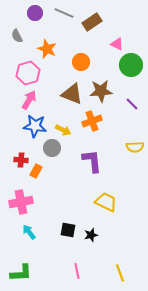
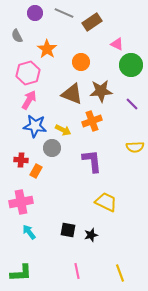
orange star: rotated 12 degrees clockwise
